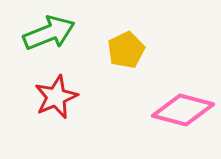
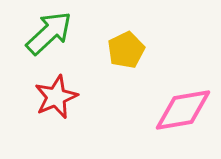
green arrow: rotated 21 degrees counterclockwise
pink diamond: rotated 24 degrees counterclockwise
